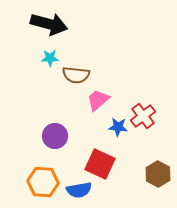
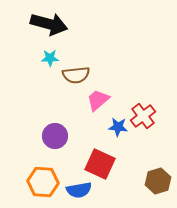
brown semicircle: rotated 12 degrees counterclockwise
brown hexagon: moved 7 px down; rotated 15 degrees clockwise
